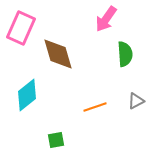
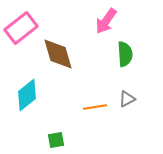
pink arrow: moved 2 px down
pink rectangle: rotated 28 degrees clockwise
gray triangle: moved 9 px left, 2 px up
orange line: rotated 10 degrees clockwise
